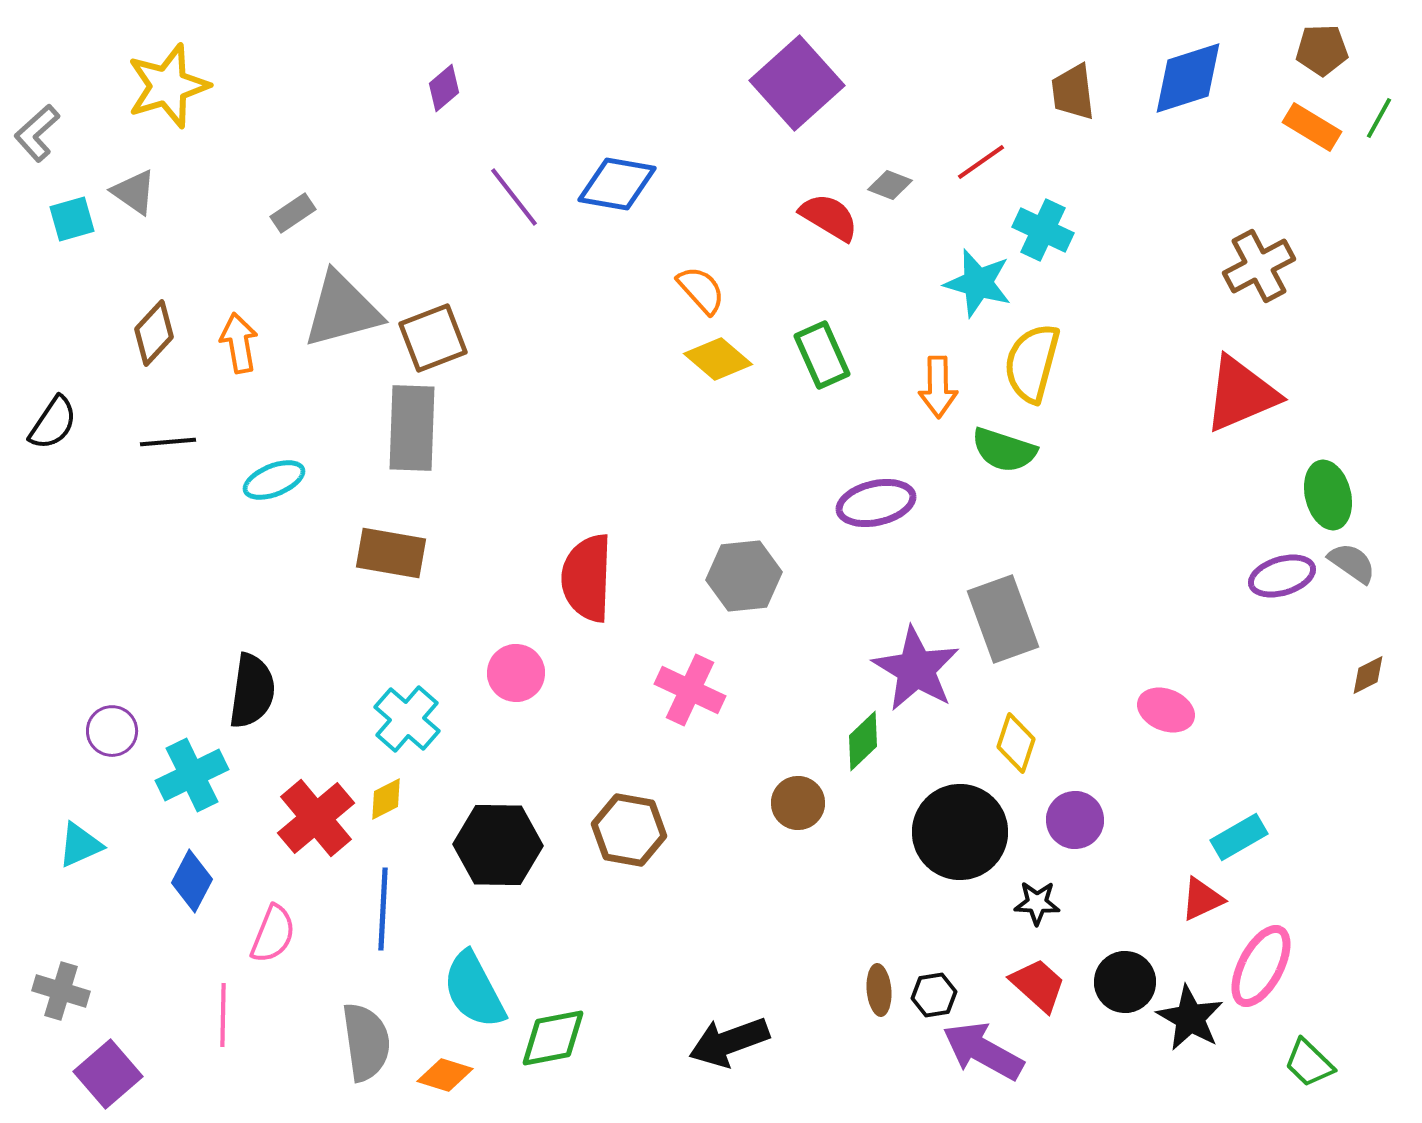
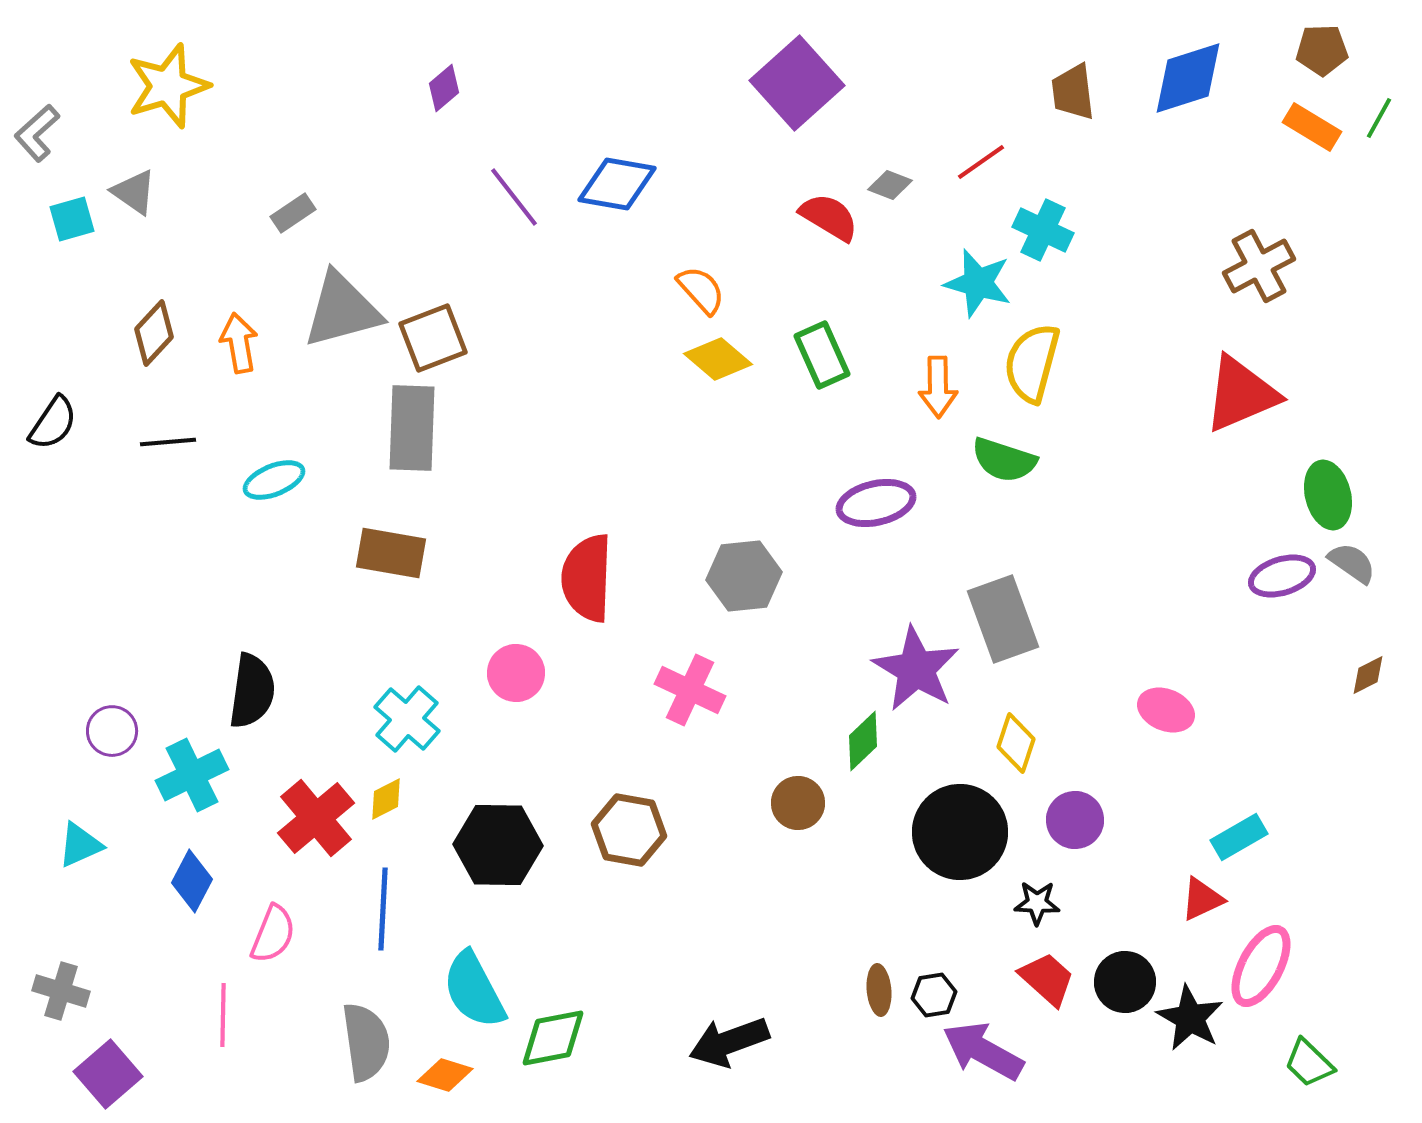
green semicircle at (1004, 450): moved 10 px down
red trapezoid at (1038, 985): moved 9 px right, 6 px up
